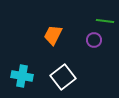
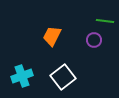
orange trapezoid: moved 1 px left, 1 px down
cyan cross: rotated 30 degrees counterclockwise
